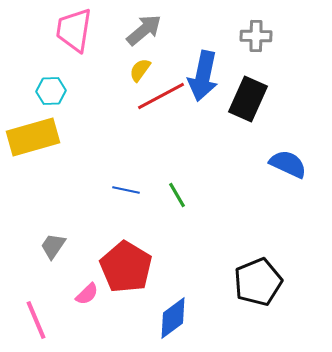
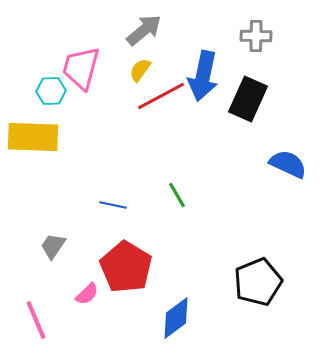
pink trapezoid: moved 7 px right, 38 px down; rotated 6 degrees clockwise
yellow rectangle: rotated 18 degrees clockwise
blue line: moved 13 px left, 15 px down
blue diamond: moved 3 px right
